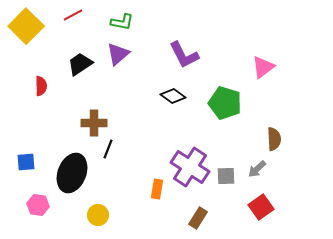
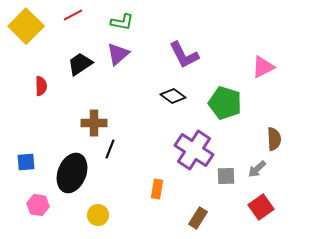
pink triangle: rotated 10 degrees clockwise
black line: moved 2 px right
purple cross: moved 4 px right, 17 px up
